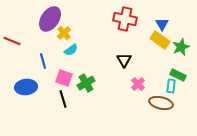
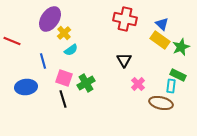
blue triangle: rotated 16 degrees counterclockwise
